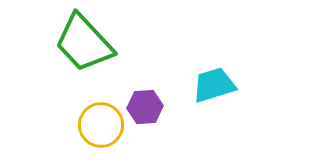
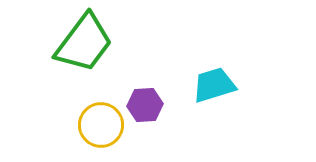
green trapezoid: rotated 100 degrees counterclockwise
purple hexagon: moved 2 px up
